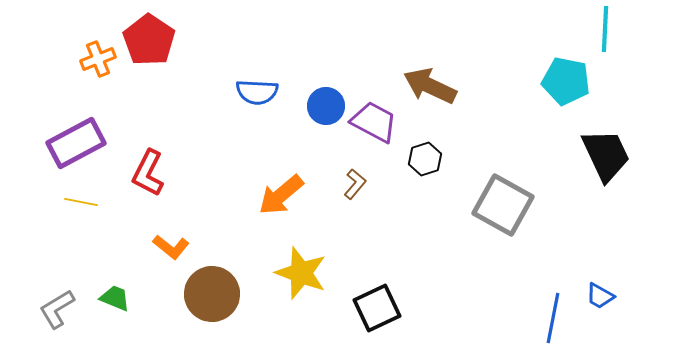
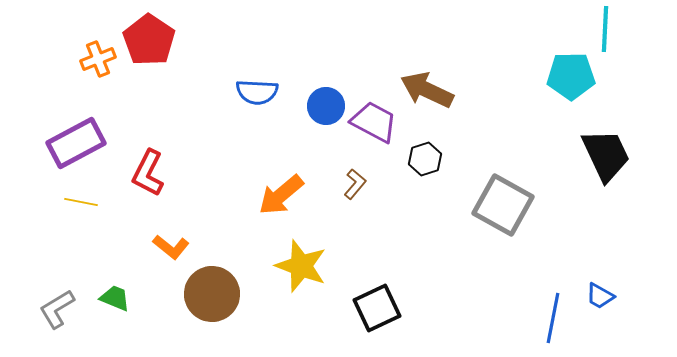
cyan pentagon: moved 5 px right, 5 px up; rotated 12 degrees counterclockwise
brown arrow: moved 3 px left, 4 px down
yellow star: moved 7 px up
